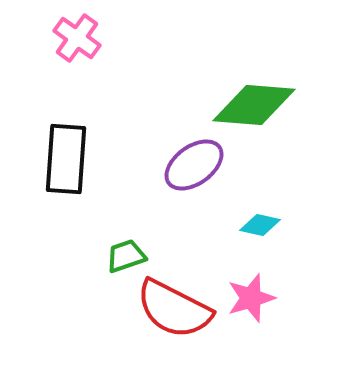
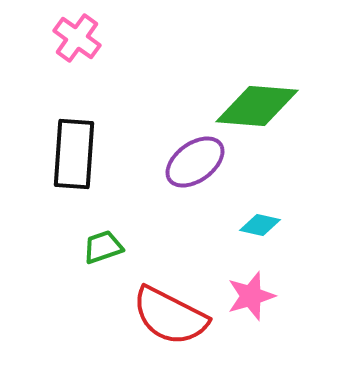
green diamond: moved 3 px right, 1 px down
black rectangle: moved 8 px right, 5 px up
purple ellipse: moved 1 px right, 3 px up
green trapezoid: moved 23 px left, 9 px up
pink star: moved 2 px up
red semicircle: moved 4 px left, 7 px down
